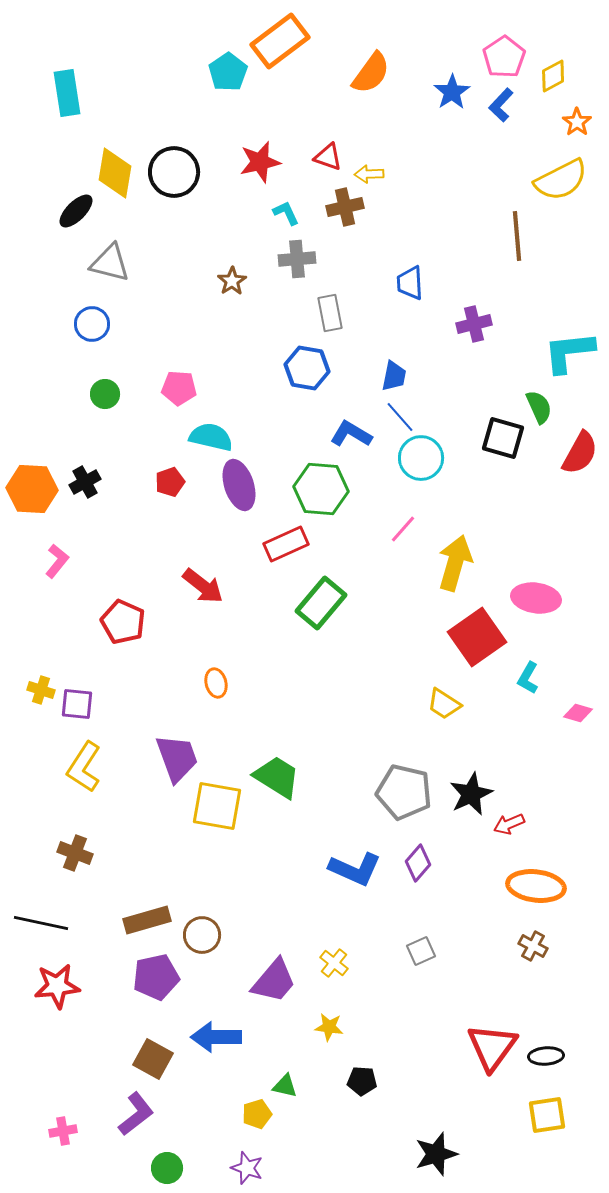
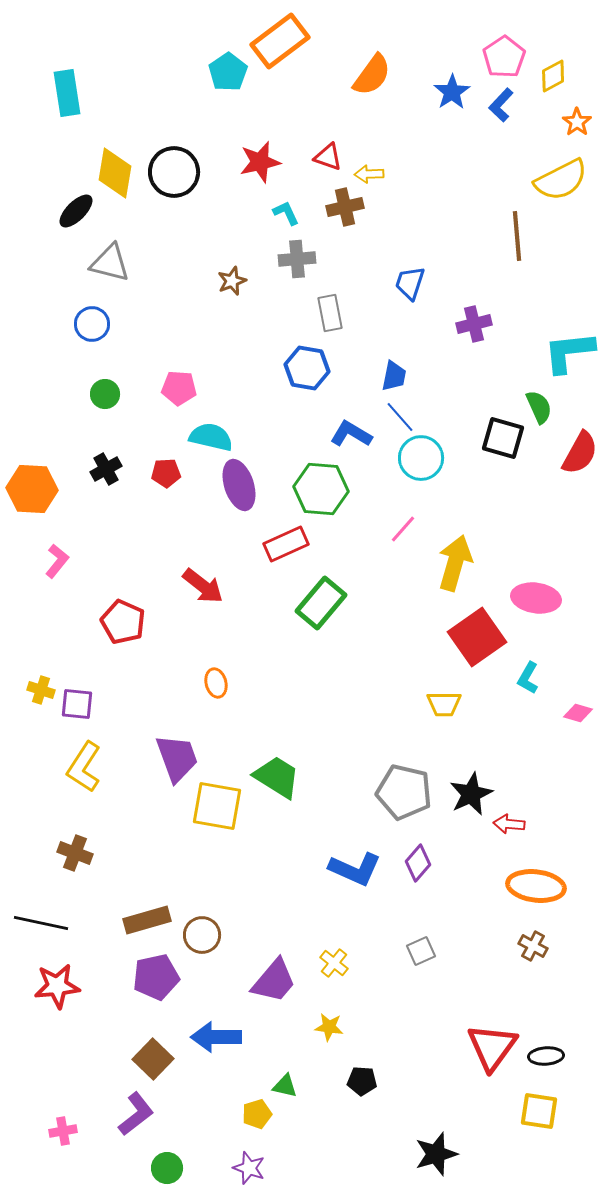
orange semicircle at (371, 73): moved 1 px right, 2 px down
brown star at (232, 281): rotated 12 degrees clockwise
blue trapezoid at (410, 283): rotated 21 degrees clockwise
black cross at (85, 482): moved 21 px right, 13 px up
red pentagon at (170, 482): moved 4 px left, 9 px up; rotated 16 degrees clockwise
yellow trapezoid at (444, 704): rotated 33 degrees counterclockwise
red arrow at (509, 824): rotated 28 degrees clockwise
brown square at (153, 1059): rotated 15 degrees clockwise
yellow square at (547, 1115): moved 8 px left, 4 px up; rotated 18 degrees clockwise
purple star at (247, 1168): moved 2 px right
